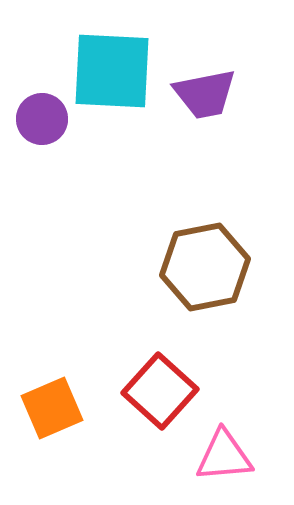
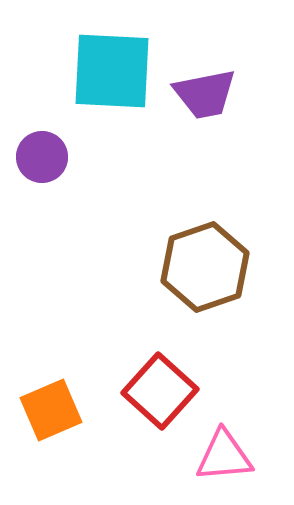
purple circle: moved 38 px down
brown hexagon: rotated 8 degrees counterclockwise
orange square: moved 1 px left, 2 px down
